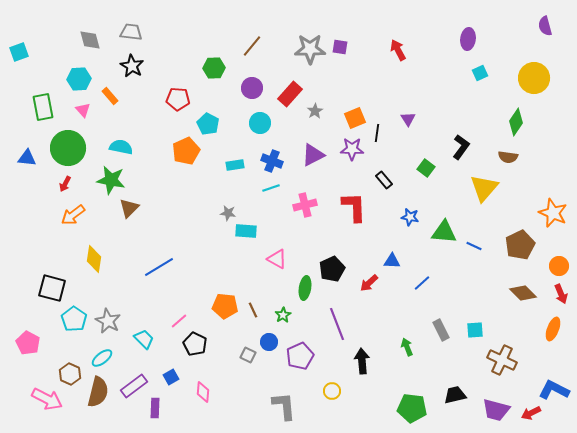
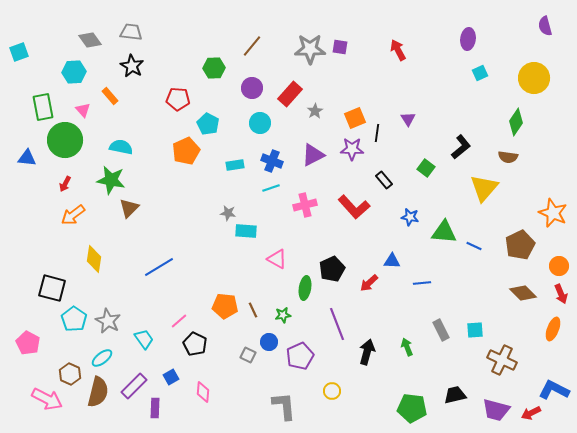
gray diamond at (90, 40): rotated 20 degrees counterclockwise
cyan hexagon at (79, 79): moved 5 px left, 7 px up
black L-shape at (461, 147): rotated 15 degrees clockwise
green circle at (68, 148): moved 3 px left, 8 px up
red L-shape at (354, 207): rotated 140 degrees clockwise
blue line at (422, 283): rotated 36 degrees clockwise
green star at (283, 315): rotated 21 degrees clockwise
cyan trapezoid at (144, 339): rotated 10 degrees clockwise
black arrow at (362, 361): moved 5 px right, 9 px up; rotated 20 degrees clockwise
purple rectangle at (134, 386): rotated 8 degrees counterclockwise
